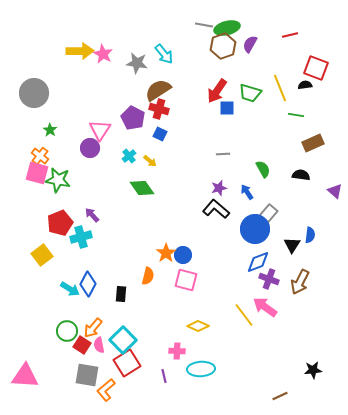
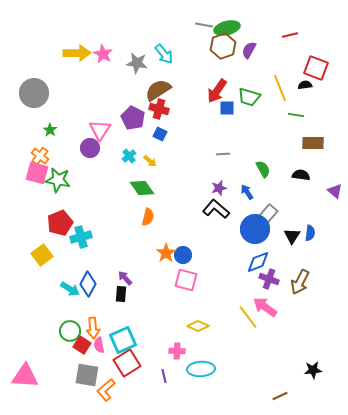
purple semicircle at (250, 44): moved 1 px left, 6 px down
yellow arrow at (80, 51): moved 3 px left, 2 px down
green trapezoid at (250, 93): moved 1 px left, 4 px down
brown rectangle at (313, 143): rotated 25 degrees clockwise
purple arrow at (92, 215): moved 33 px right, 63 px down
blue semicircle at (310, 235): moved 2 px up
black triangle at (292, 245): moved 9 px up
orange semicircle at (148, 276): moved 59 px up
yellow line at (244, 315): moved 4 px right, 2 px down
orange arrow at (93, 328): rotated 45 degrees counterclockwise
green circle at (67, 331): moved 3 px right
cyan square at (123, 340): rotated 20 degrees clockwise
